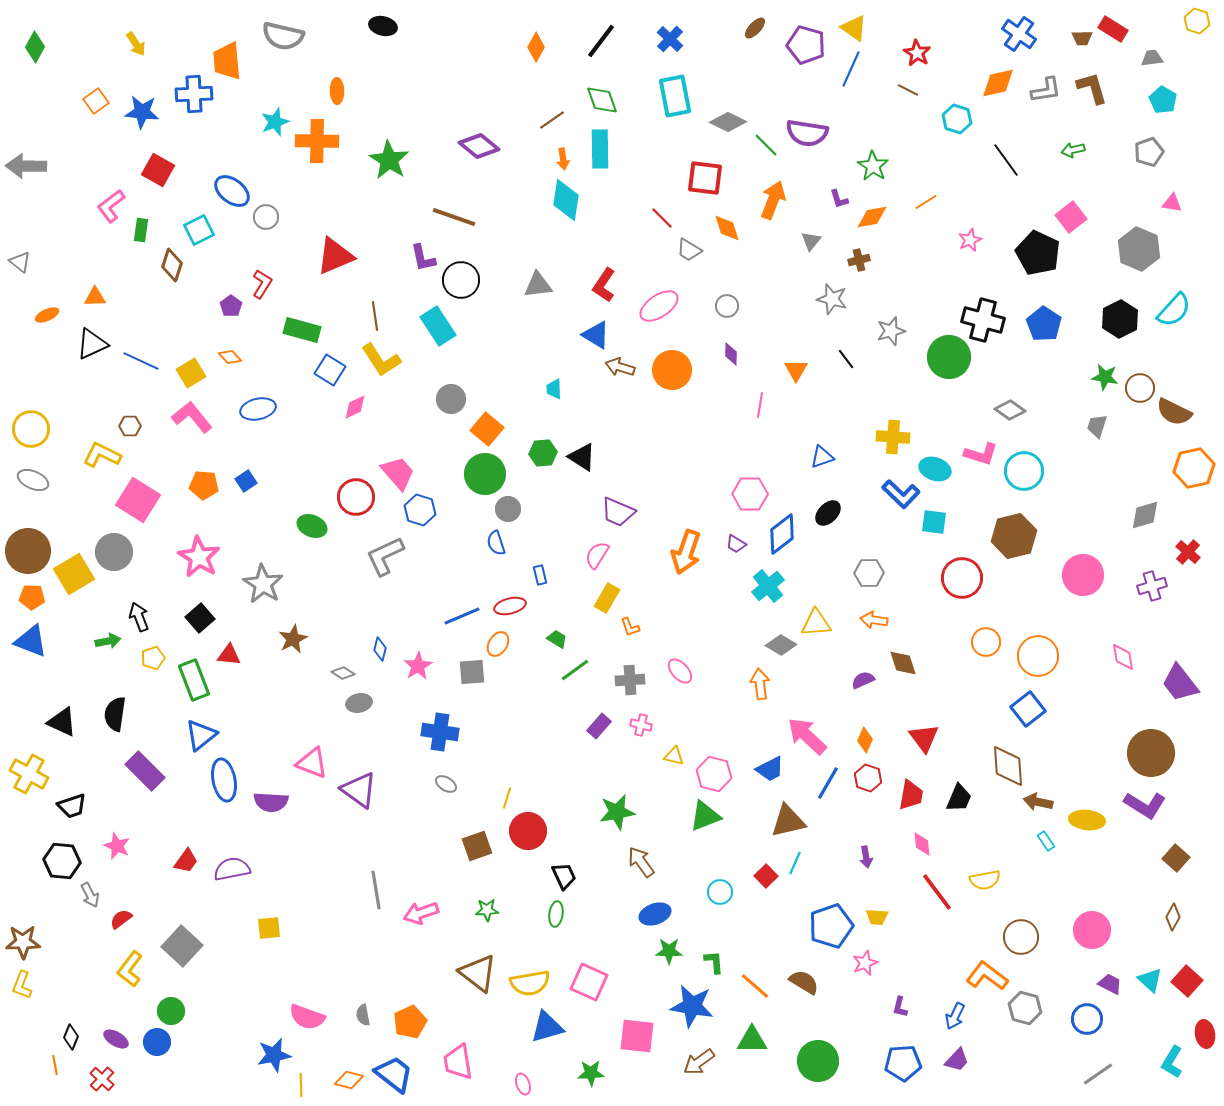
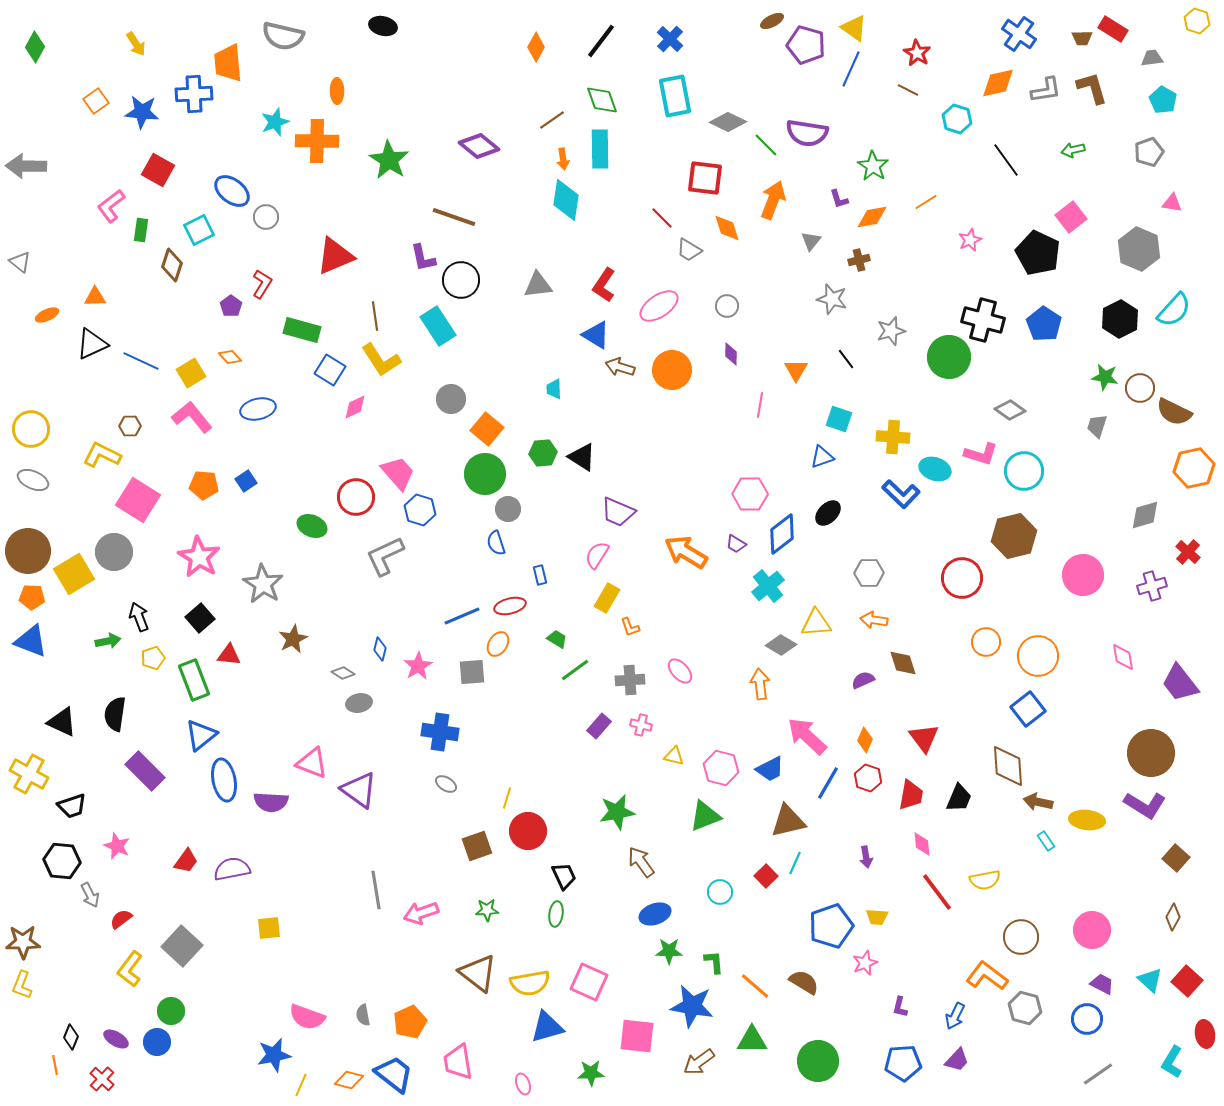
brown ellipse at (755, 28): moved 17 px right, 7 px up; rotated 20 degrees clockwise
orange trapezoid at (227, 61): moved 1 px right, 2 px down
cyan square at (934, 522): moved 95 px left, 103 px up; rotated 12 degrees clockwise
orange arrow at (686, 552): rotated 102 degrees clockwise
pink hexagon at (714, 774): moved 7 px right, 6 px up
purple trapezoid at (1110, 984): moved 8 px left
yellow line at (301, 1085): rotated 25 degrees clockwise
